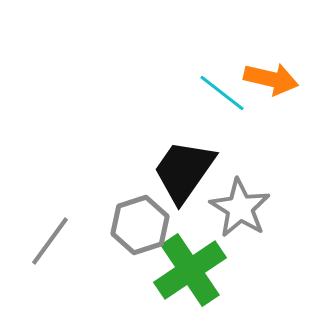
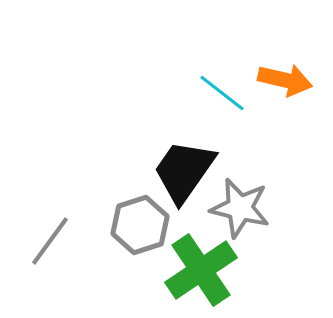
orange arrow: moved 14 px right, 1 px down
gray star: rotated 18 degrees counterclockwise
green cross: moved 11 px right
